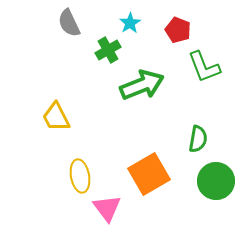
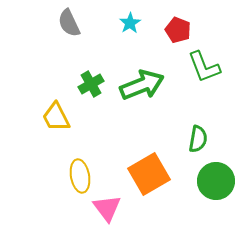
green cross: moved 17 px left, 34 px down
